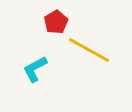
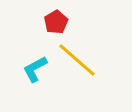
yellow line: moved 12 px left, 10 px down; rotated 12 degrees clockwise
